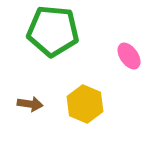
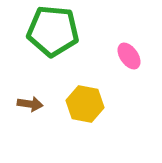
yellow hexagon: rotated 12 degrees counterclockwise
